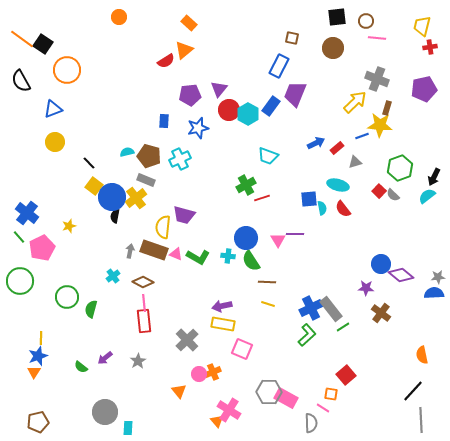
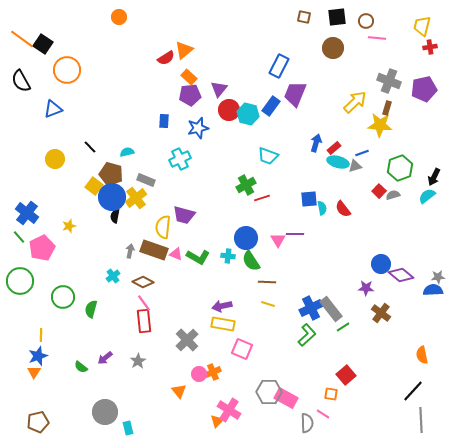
orange rectangle at (189, 23): moved 54 px down
brown square at (292, 38): moved 12 px right, 21 px up
red semicircle at (166, 61): moved 3 px up
gray cross at (377, 79): moved 12 px right, 2 px down
cyan hexagon at (248, 114): rotated 15 degrees counterclockwise
blue line at (362, 136): moved 17 px down
yellow circle at (55, 142): moved 17 px down
blue arrow at (316, 143): rotated 48 degrees counterclockwise
red rectangle at (337, 148): moved 3 px left
brown pentagon at (149, 156): moved 38 px left, 18 px down
gray triangle at (355, 162): moved 4 px down
black line at (89, 163): moved 1 px right, 16 px up
cyan ellipse at (338, 185): moved 23 px up
gray semicircle at (393, 195): rotated 120 degrees clockwise
blue semicircle at (434, 293): moved 1 px left, 3 px up
green circle at (67, 297): moved 4 px left
pink line at (144, 303): rotated 30 degrees counterclockwise
yellow line at (41, 338): moved 3 px up
pink line at (323, 408): moved 6 px down
orange triangle at (217, 421): rotated 24 degrees clockwise
gray semicircle at (311, 423): moved 4 px left
cyan rectangle at (128, 428): rotated 16 degrees counterclockwise
